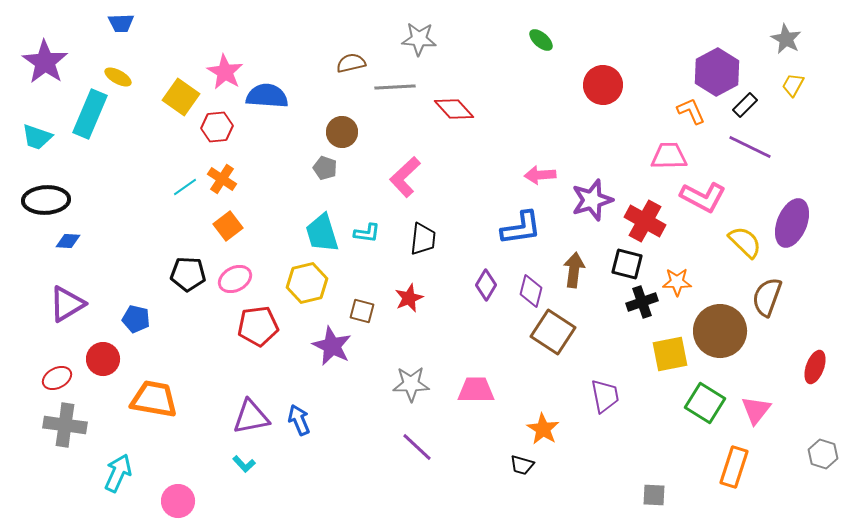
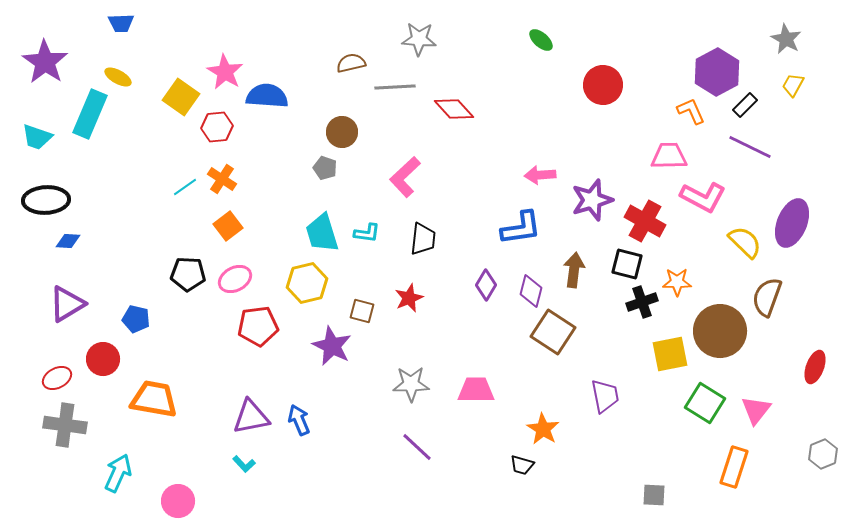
gray hexagon at (823, 454): rotated 20 degrees clockwise
